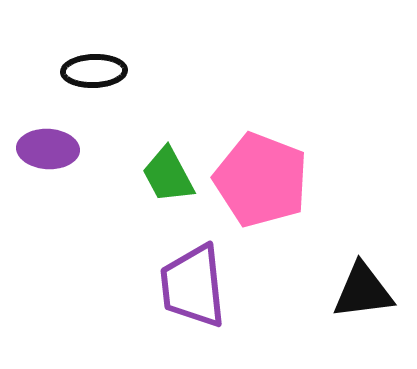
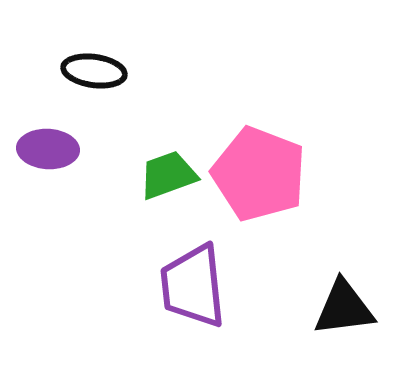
black ellipse: rotated 10 degrees clockwise
green trapezoid: rotated 98 degrees clockwise
pink pentagon: moved 2 px left, 6 px up
black triangle: moved 19 px left, 17 px down
